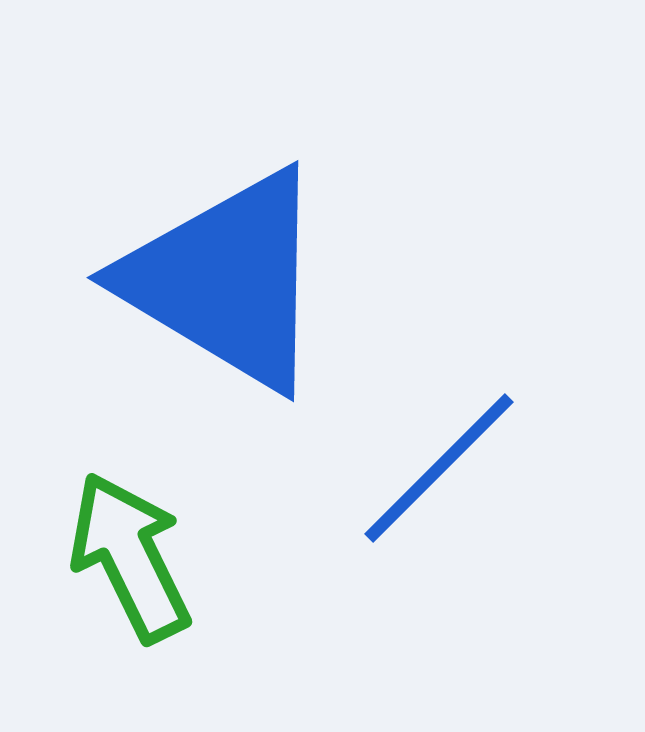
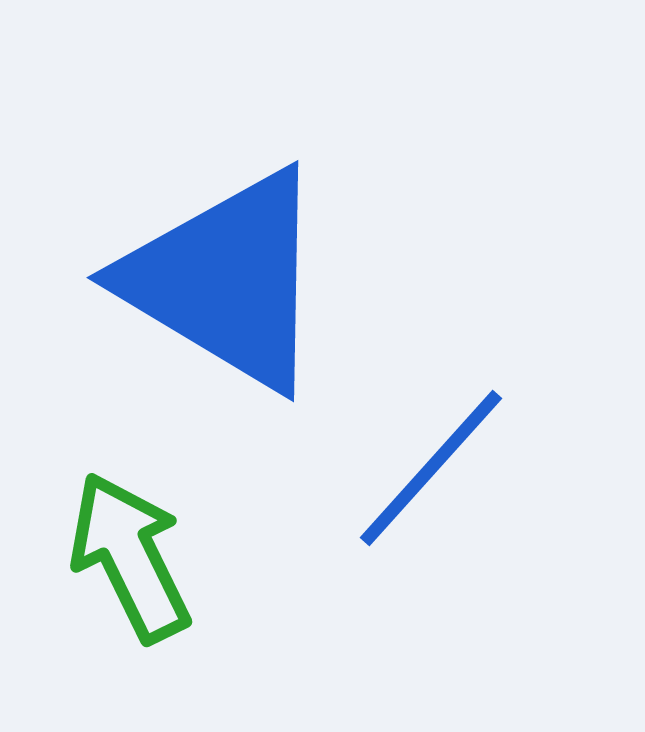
blue line: moved 8 px left; rotated 3 degrees counterclockwise
